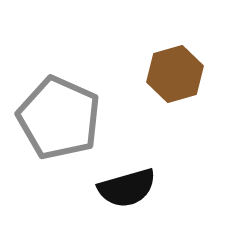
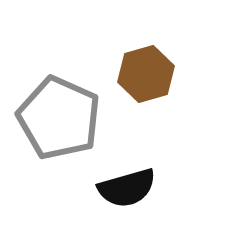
brown hexagon: moved 29 px left
